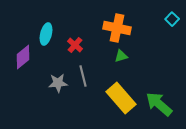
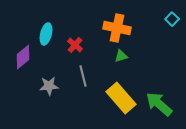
gray star: moved 9 px left, 3 px down
